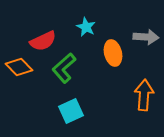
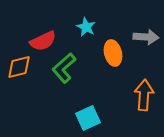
orange diamond: rotated 60 degrees counterclockwise
cyan square: moved 17 px right, 7 px down
